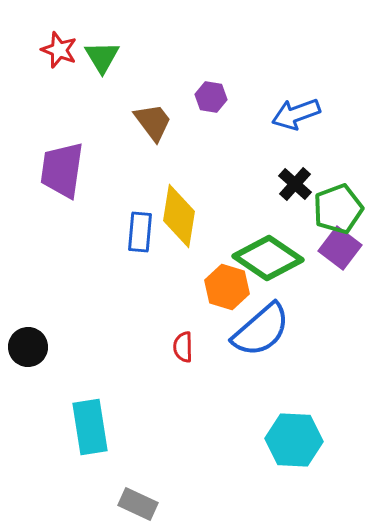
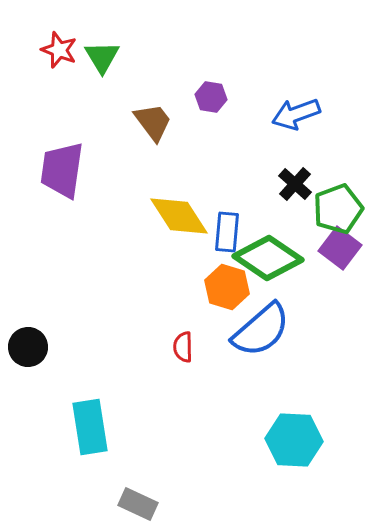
yellow diamond: rotated 42 degrees counterclockwise
blue rectangle: moved 87 px right
